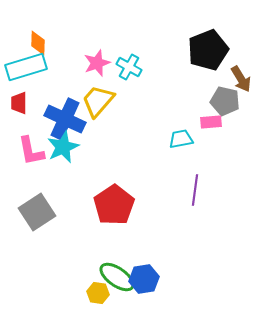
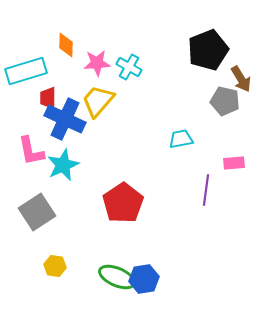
orange diamond: moved 28 px right, 2 px down
pink star: rotated 16 degrees clockwise
cyan rectangle: moved 4 px down
red trapezoid: moved 29 px right, 5 px up
pink rectangle: moved 23 px right, 41 px down
cyan star: moved 18 px down
purple line: moved 11 px right
red pentagon: moved 9 px right, 2 px up
green ellipse: rotated 12 degrees counterclockwise
yellow hexagon: moved 43 px left, 27 px up
